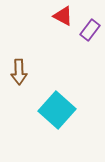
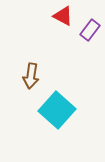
brown arrow: moved 12 px right, 4 px down; rotated 10 degrees clockwise
